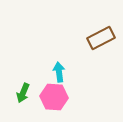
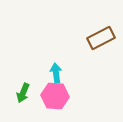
cyan arrow: moved 3 px left, 1 px down
pink hexagon: moved 1 px right, 1 px up
